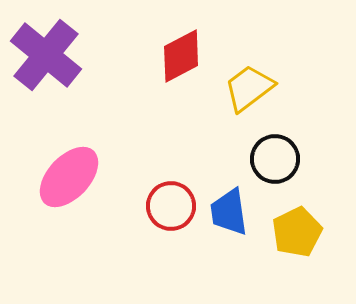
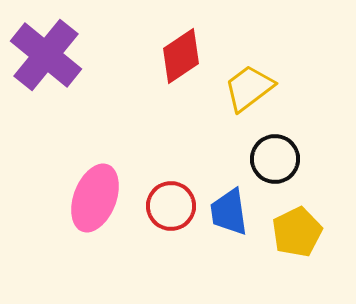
red diamond: rotated 6 degrees counterclockwise
pink ellipse: moved 26 px right, 21 px down; rotated 22 degrees counterclockwise
